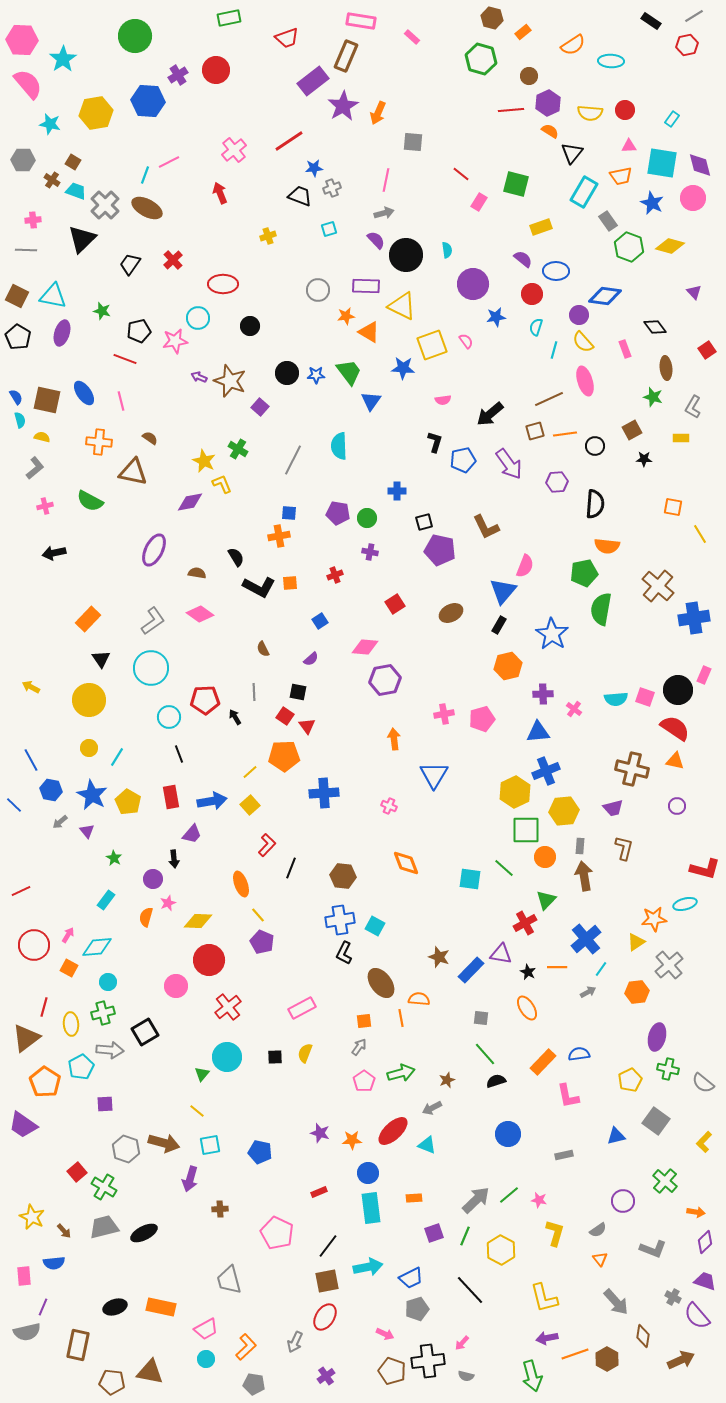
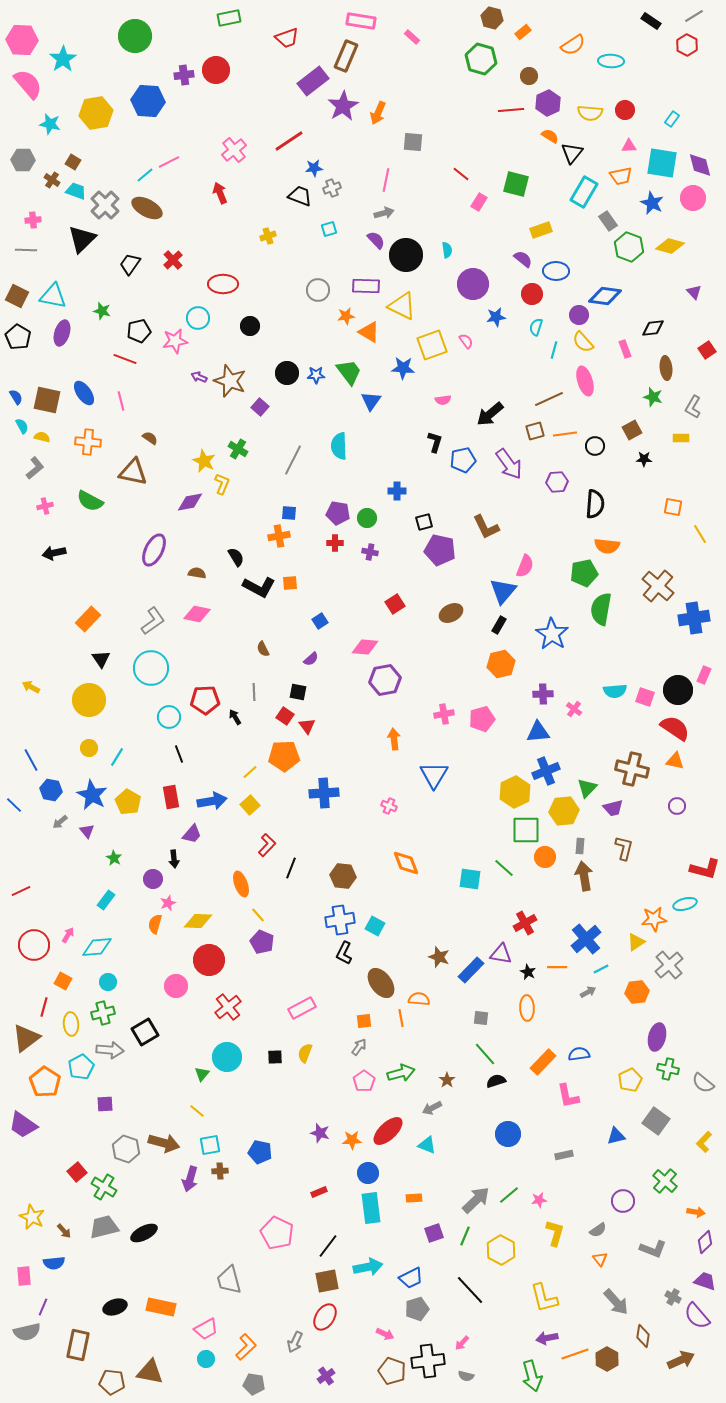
red hexagon at (687, 45): rotated 20 degrees counterclockwise
purple cross at (178, 75): moved 6 px right; rotated 24 degrees clockwise
orange semicircle at (550, 131): moved 5 px down
cyan line at (145, 175): rotated 30 degrees clockwise
yellow rectangle at (541, 227): moved 3 px down
black diamond at (655, 327): moved 2 px left, 1 px down; rotated 60 degrees counterclockwise
cyan semicircle at (20, 420): moved 2 px right, 6 px down; rotated 14 degrees counterclockwise
orange cross at (99, 442): moved 11 px left
yellow L-shape at (222, 484): rotated 45 degrees clockwise
red cross at (335, 575): moved 32 px up; rotated 21 degrees clockwise
pink diamond at (200, 614): moved 3 px left; rotated 24 degrees counterclockwise
orange hexagon at (508, 666): moved 7 px left, 2 px up
cyan semicircle at (616, 699): moved 1 px left, 8 px up
green triangle at (546, 900): moved 41 px right, 112 px up
orange semicircle at (146, 917): moved 9 px right, 7 px down
orange square at (69, 968): moved 6 px left, 13 px down
cyan line at (601, 969): rotated 28 degrees clockwise
orange ellipse at (527, 1008): rotated 30 degrees clockwise
brown star at (447, 1080): rotated 14 degrees counterclockwise
red ellipse at (393, 1131): moved 5 px left
pink star at (539, 1200): rotated 21 degrees counterclockwise
brown cross at (220, 1209): moved 38 px up
